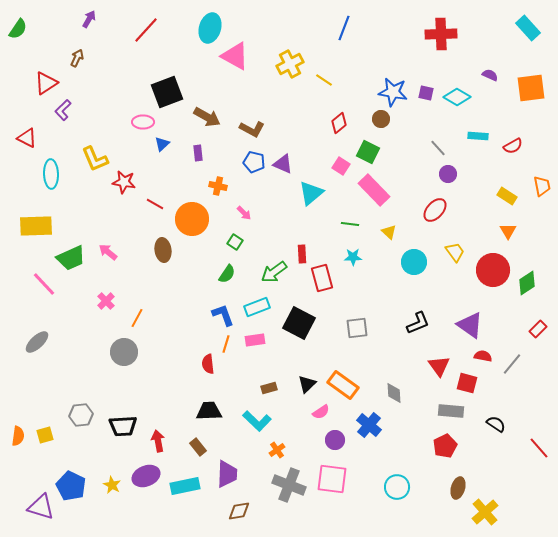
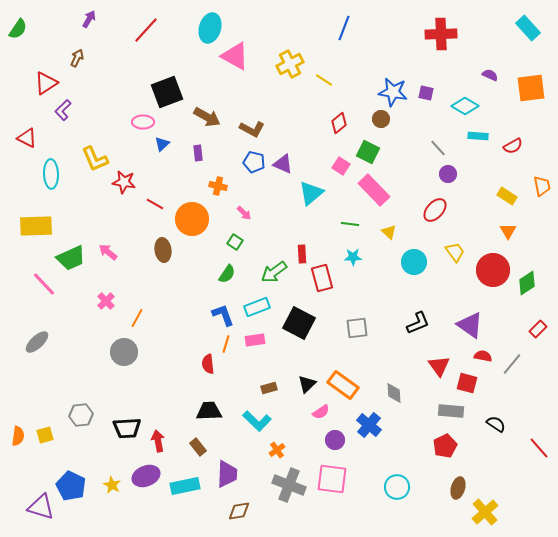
cyan diamond at (457, 97): moved 8 px right, 9 px down
black trapezoid at (123, 426): moved 4 px right, 2 px down
